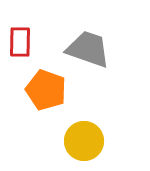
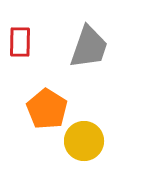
gray trapezoid: moved 1 px right, 2 px up; rotated 90 degrees clockwise
orange pentagon: moved 1 px right, 19 px down; rotated 12 degrees clockwise
